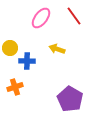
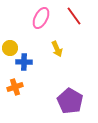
pink ellipse: rotated 10 degrees counterclockwise
yellow arrow: rotated 133 degrees counterclockwise
blue cross: moved 3 px left, 1 px down
purple pentagon: moved 2 px down
